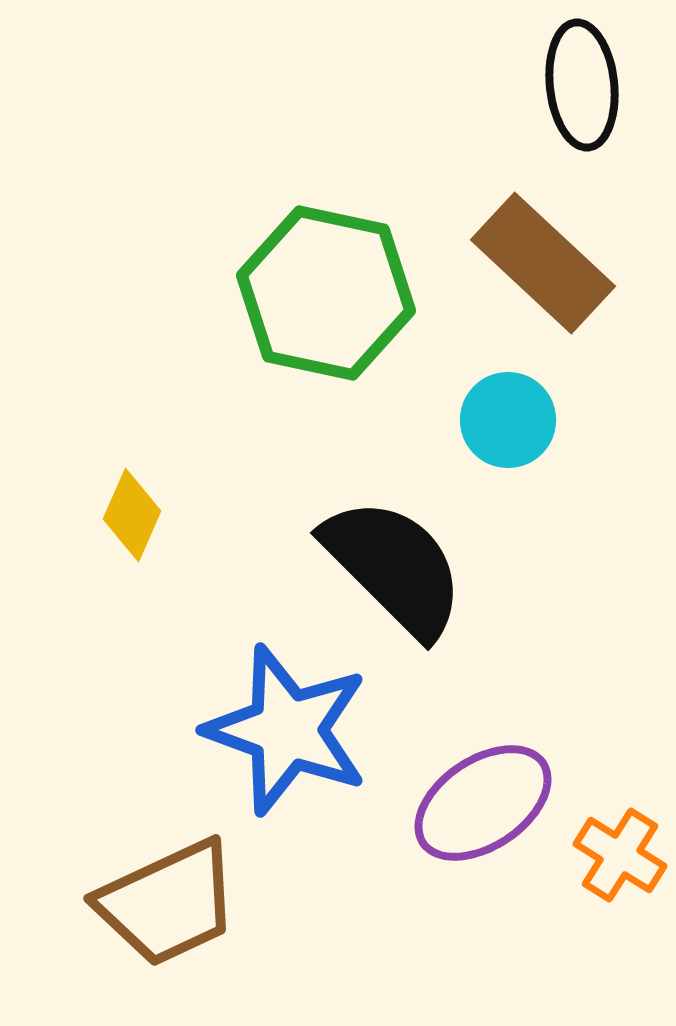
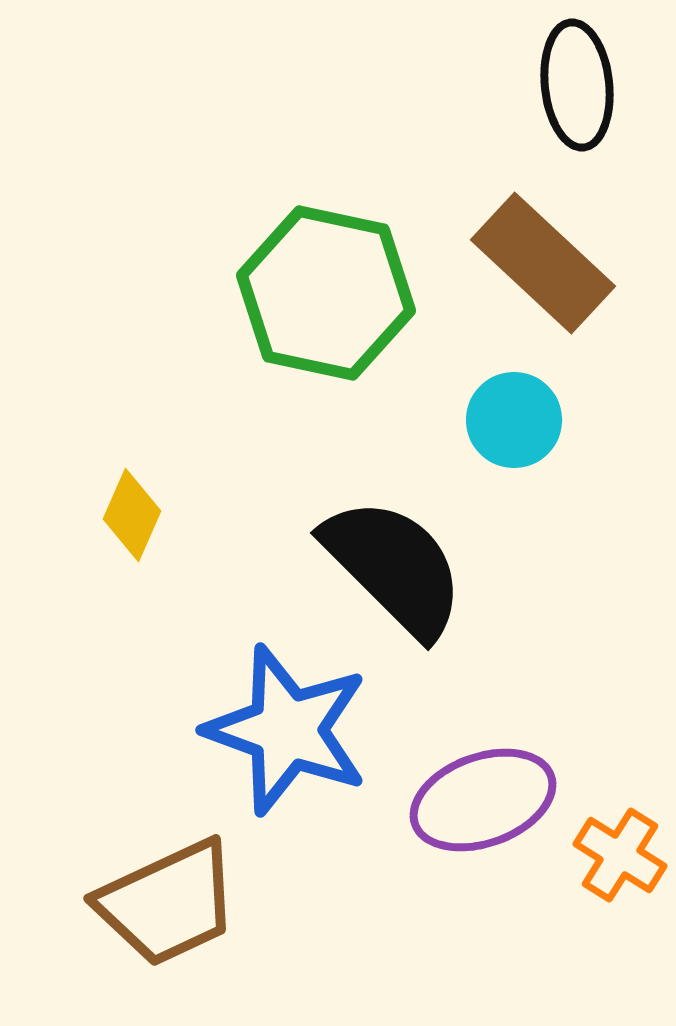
black ellipse: moved 5 px left
cyan circle: moved 6 px right
purple ellipse: moved 3 px up; rotated 14 degrees clockwise
